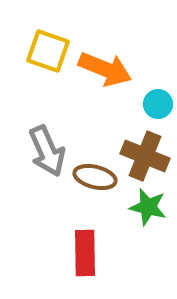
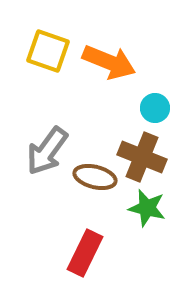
orange arrow: moved 4 px right, 7 px up
cyan circle: moved 3 px left, 4 px down
gray arrow: rotated 60 degrees clockwise
brown cross: moved 3 px left, 1 px down
green star: moved 1 px left, 1 px down
red rectangle: rotated 27 degrees clockwise
